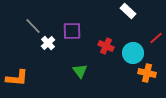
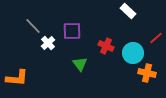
green triangle: moved 7 px up
